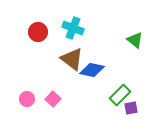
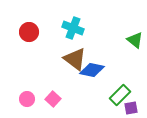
red circle: moved 9 px left
brown triangle: moved 3 px right
